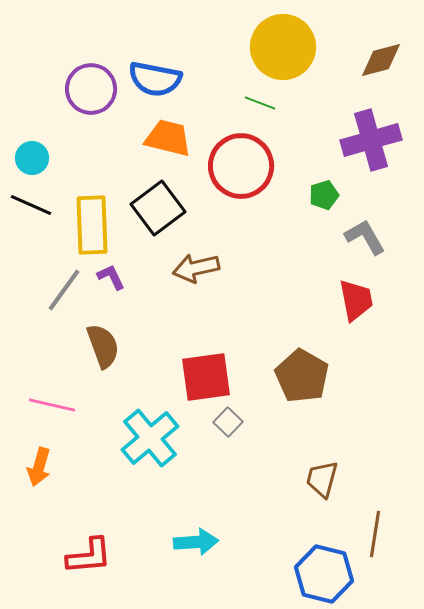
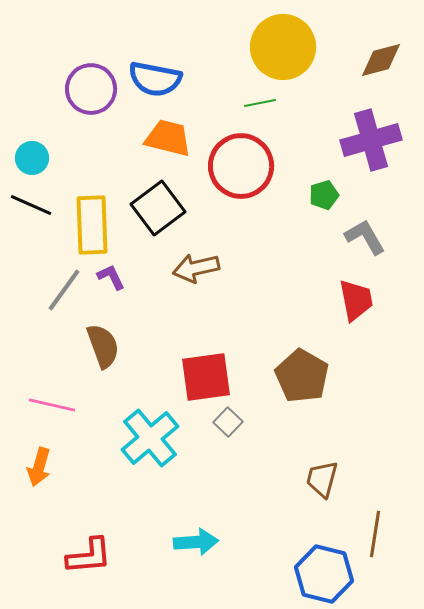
green line: rotated 32 degrees counterclockwise
